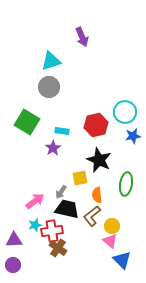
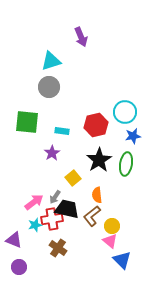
purple arrow: moved 1 px left
green square: rotated 25 degrees counterclockwise
purple star: moved 1 px left, 5 px down
black star: rotated 15 degrees clockwise
yellow square: moved 7 px left; rotated 28 degrees counterclockwise
green ellipse: moved 20 px up
gray arrow: moved 6 px left, 5 px down
pink arrow: moved 1 px left, 1 px down
red cross: moved 12 px up
purple triangle: rotated 24 degrees clockwise
purple circle: moved 6 px right, 2 px down
